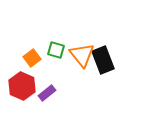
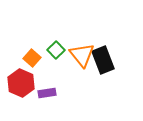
green square: rotated 30 degrees clockwise
orange square: rotated 12 degrees counterclockwise
red hexagon: moved 1 px left, 3 px up
purple rectangle: rotated 30 degrees clockwise
